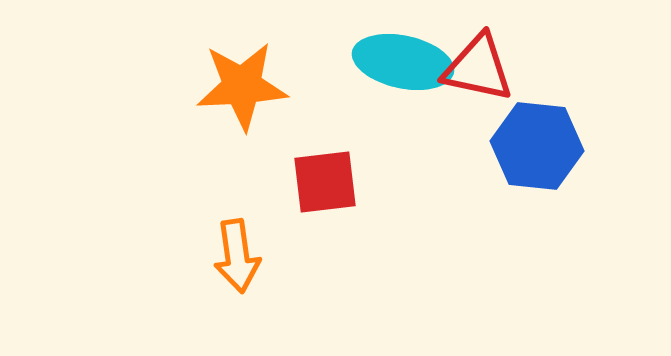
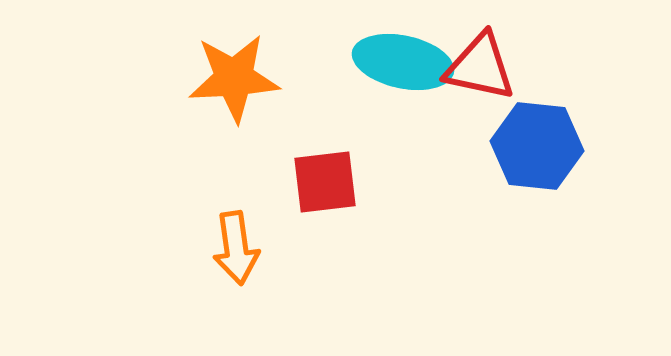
red triangle: moved 2 px right, 1 px up
orange star: moved 8 px left, 8 px up
orange arrow: moved 1 px left, 8 px up
